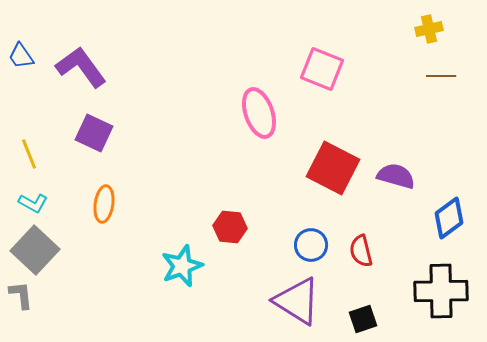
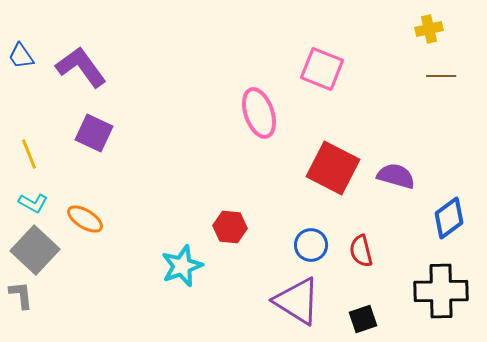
orange ellipse: moved 19 px left, 15 px down; rotated 66 degrees counterclockwise
